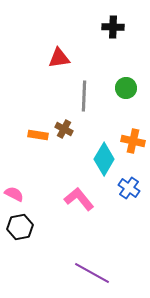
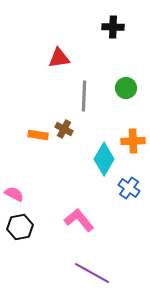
orange cross: rotated 15 degrees counterclockwise
pink L-shape: moved 21 px down
